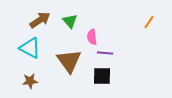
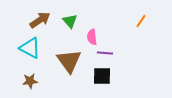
orange line: moved 8 px left, 1 px up
